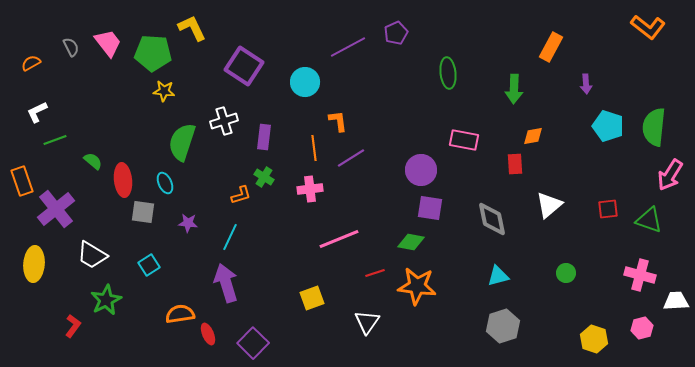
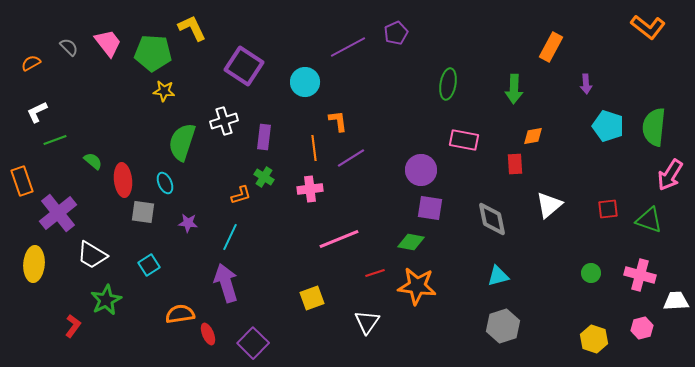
gray semicircle at (71, 47): moved 2 px left; rotated 18 degrees counterclockwise
green ellipse at (448, 73): moved 11 px down; rotated 16 degrees clockwise
purple cross at (56, 209): moved 2 px right, 4 px down
green circle at (566, 273): moved 25 px right
